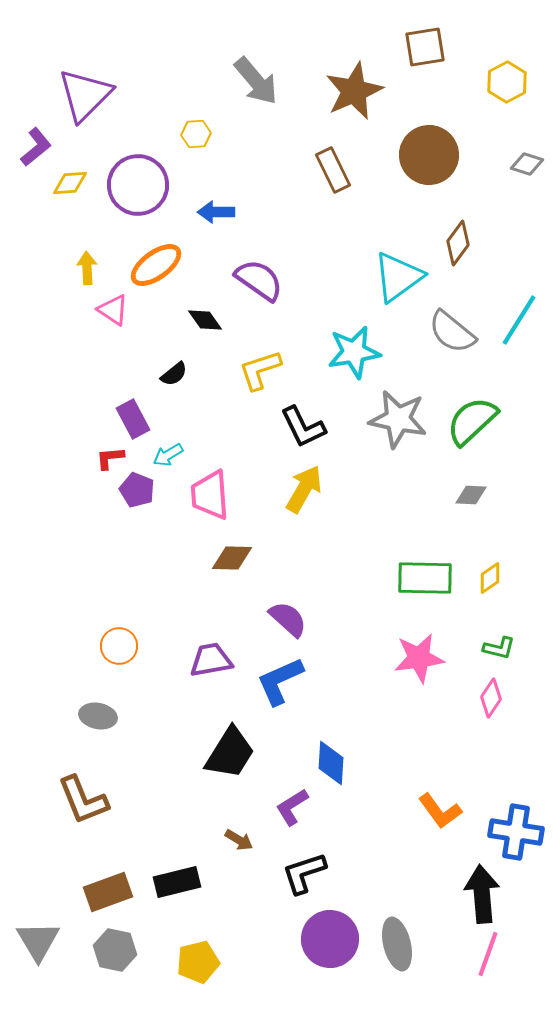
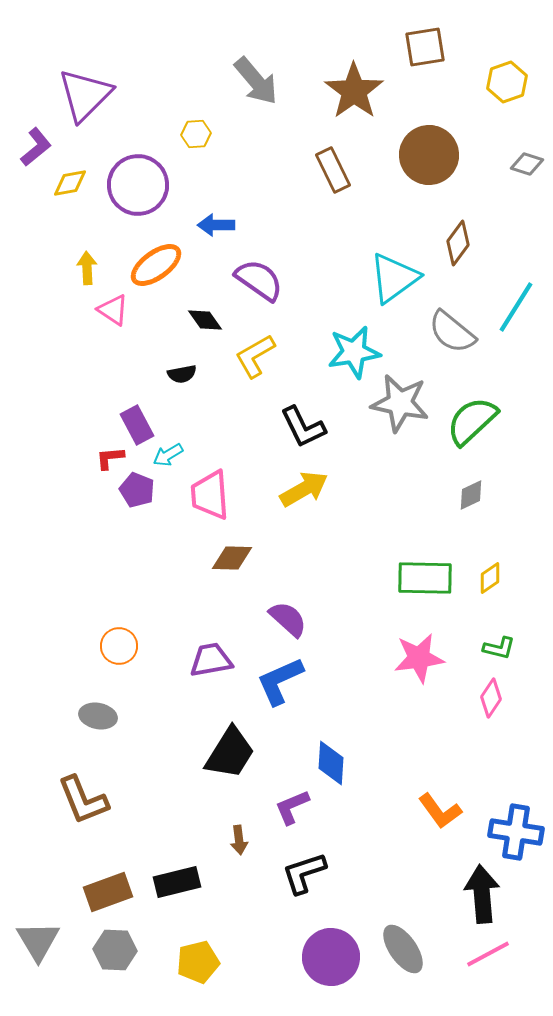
yellow hexagon at (507, 82): rotated 9 degrees clockwise
brown star at (354, 91): rotated 12 degrees counterclockwise
yellow diamond at (70, 183): rotated 6 degrees counterclockwise
blue arrow at (216, 212): moved 13 px down
cyan triangle at (398, 277): moved 4 px left, 1 px down
cyan line at (519, 320): moved 3 px left, 13 px up
yellow L-shape at (260, 370): moved 5 px left, 14 px up; rotated 12 degrees counterclockwise
black semicircle at (174, 374): moved 8 px right; rotated 28 degrees clockwise
purple rectangle at (133, 419): moved 4 px right, 6 px down
gray star at (398, 419): moved 2 px right, 16 px up
yellow arrow at (304, 489): rotated 30 degrees clockwise
gray diamond at (471, 495): rotated 28 degrees counterclockwise
purple L-shape at (292, 807): rotated 9 degrees clockwise
brown arrow at (239, 840): rotated 52 degrees clockwise
purple circle at (330, 939): moved 1 px right, 18 px down
gray ellipse at (397, 944): moved 6 px right, 5 px down; rotated 21 degrees counterclockwise
gray hexagon at (115, 950): rotated 9 degrees counterclockwise
pink line at (488, 954): rotated 42 degrees clockwise
